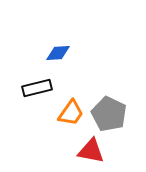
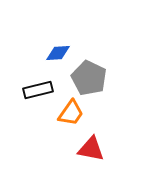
black rectangle: moved 1 px right, 2 px down
gray pentagon: moved 20 px left, 36 px up
red triangle: moved 2 px up
